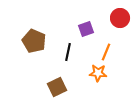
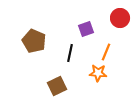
black line: moved 2 px right, 1 px down
brown square: moved 1 px up
